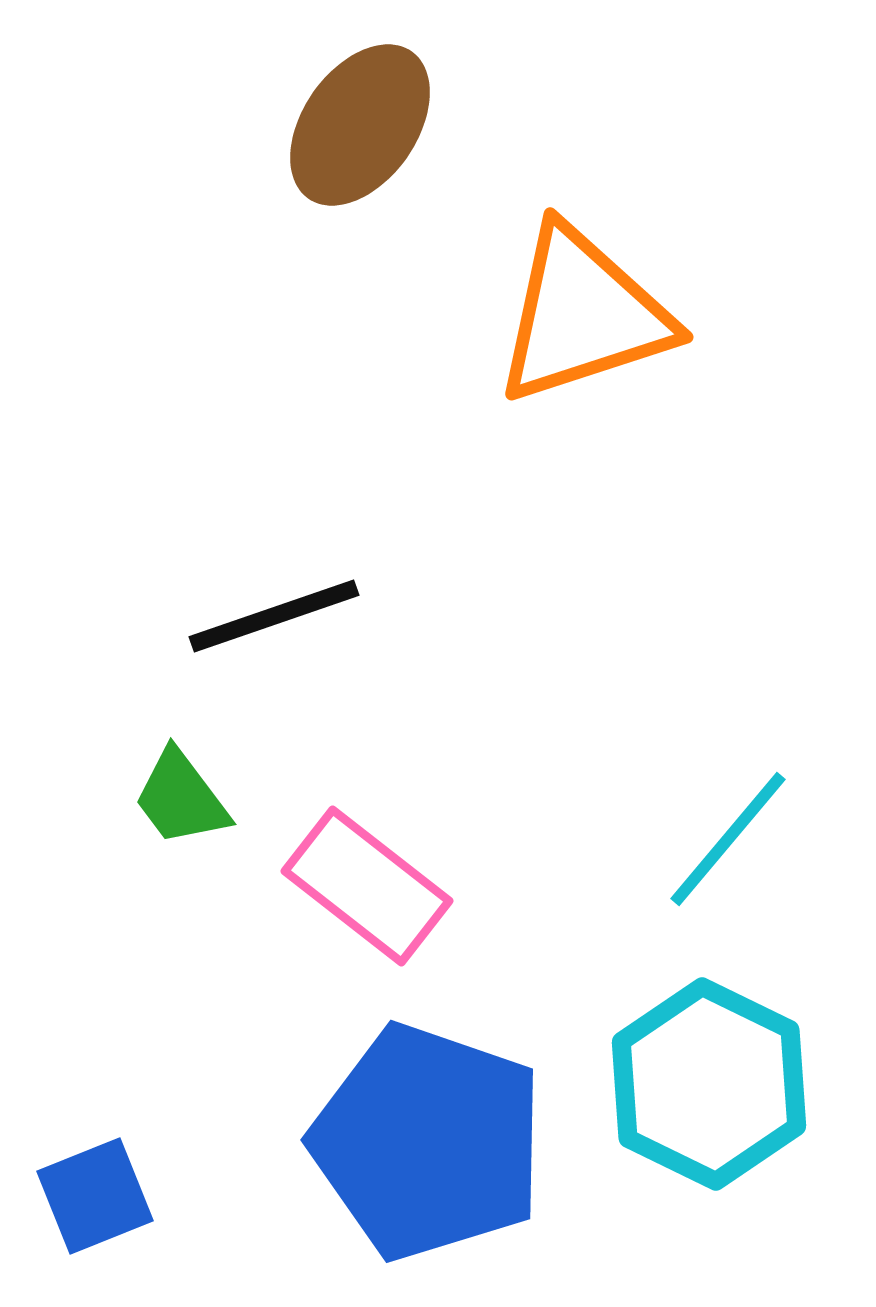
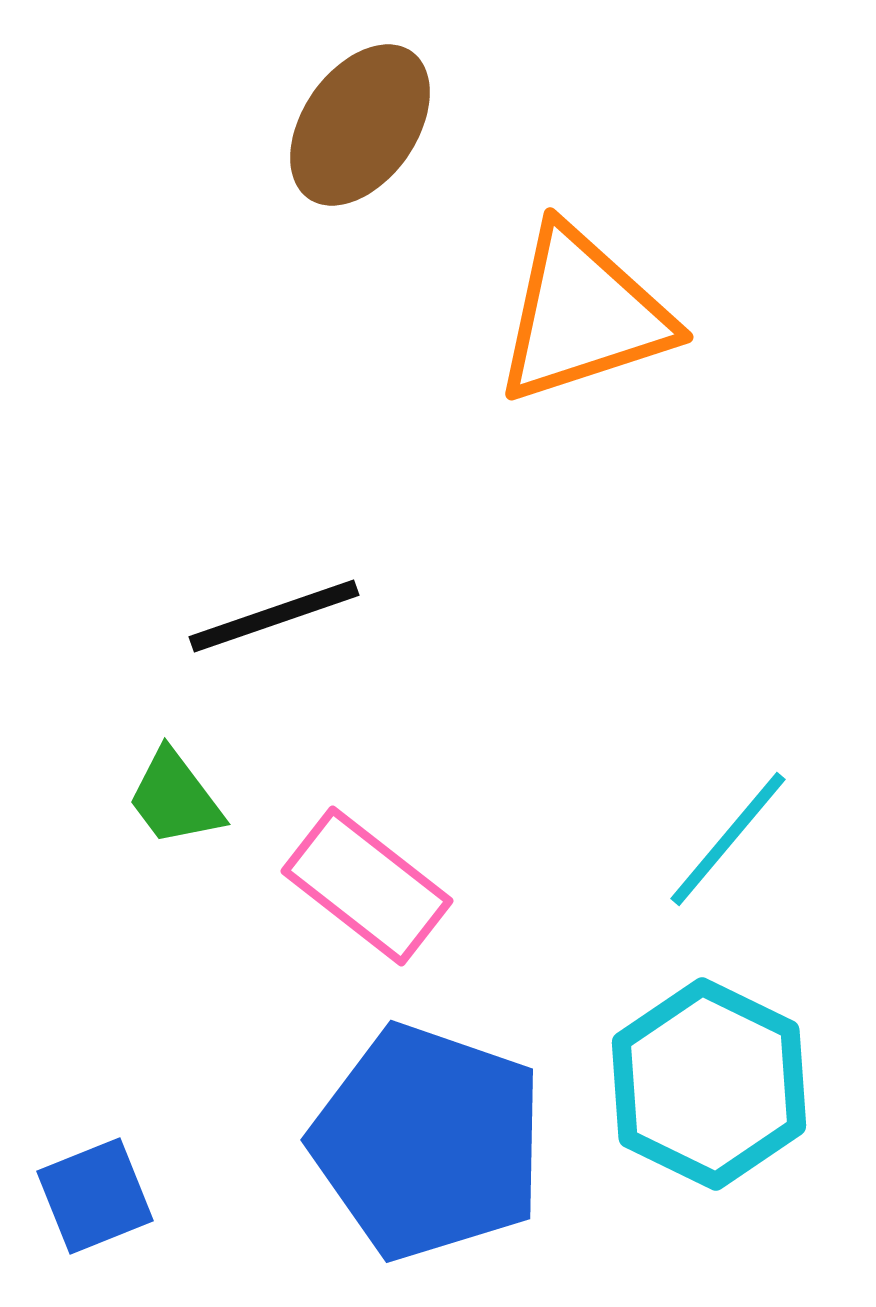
green trapezoid: moved 6 px left
